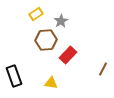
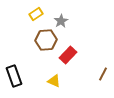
brown line: moved 5 px down
yellow triangle: moved 3 px right, 2 px up; rotated 16 degrees clockwise
